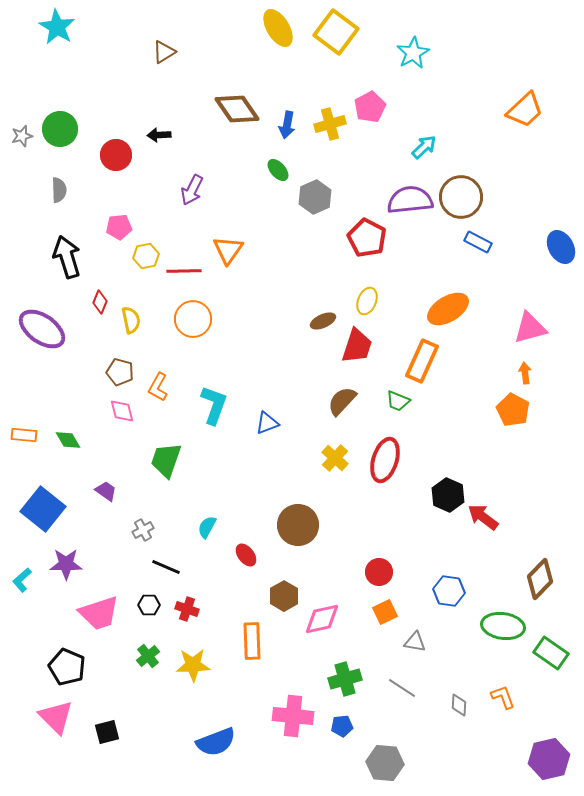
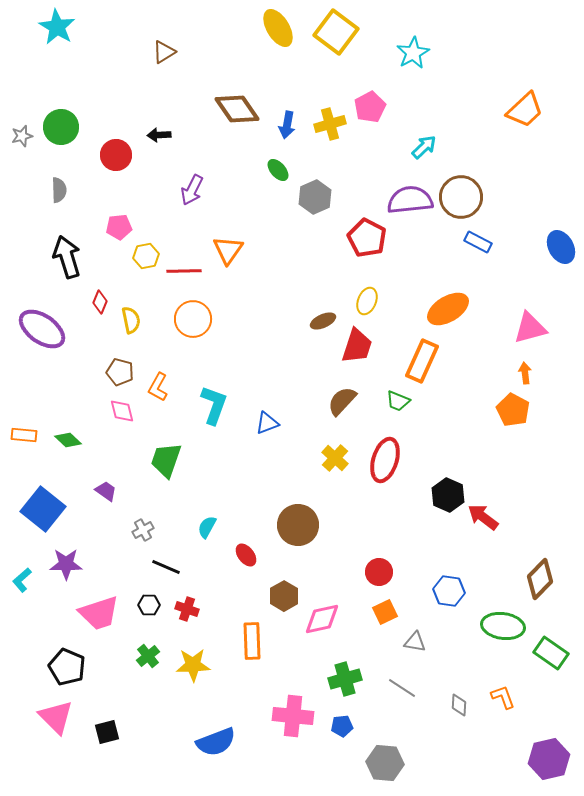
green circle at (60, 129): moved 1 px right, 2 px up
green diamond at (68, 440): rotated 16 degrees counterclockwise
